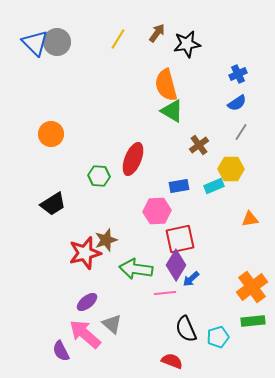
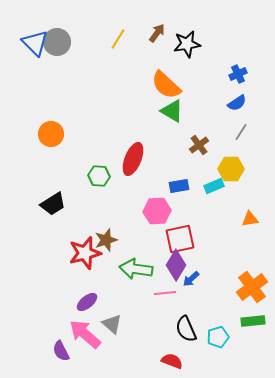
orange semicircle: rotated 32 degrees counterclockwise
